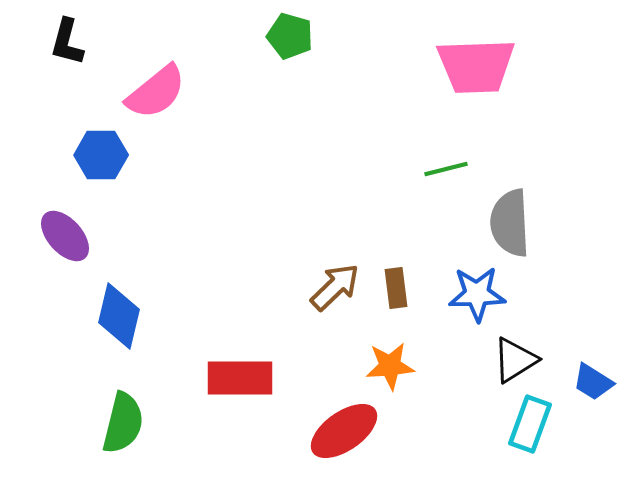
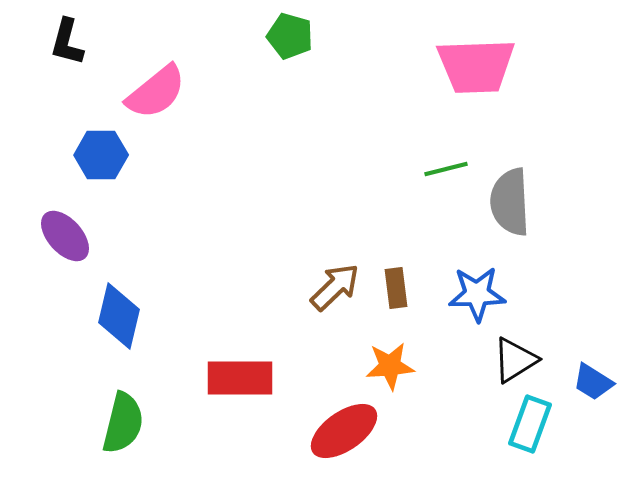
gray semicircle: moved 21 px up
